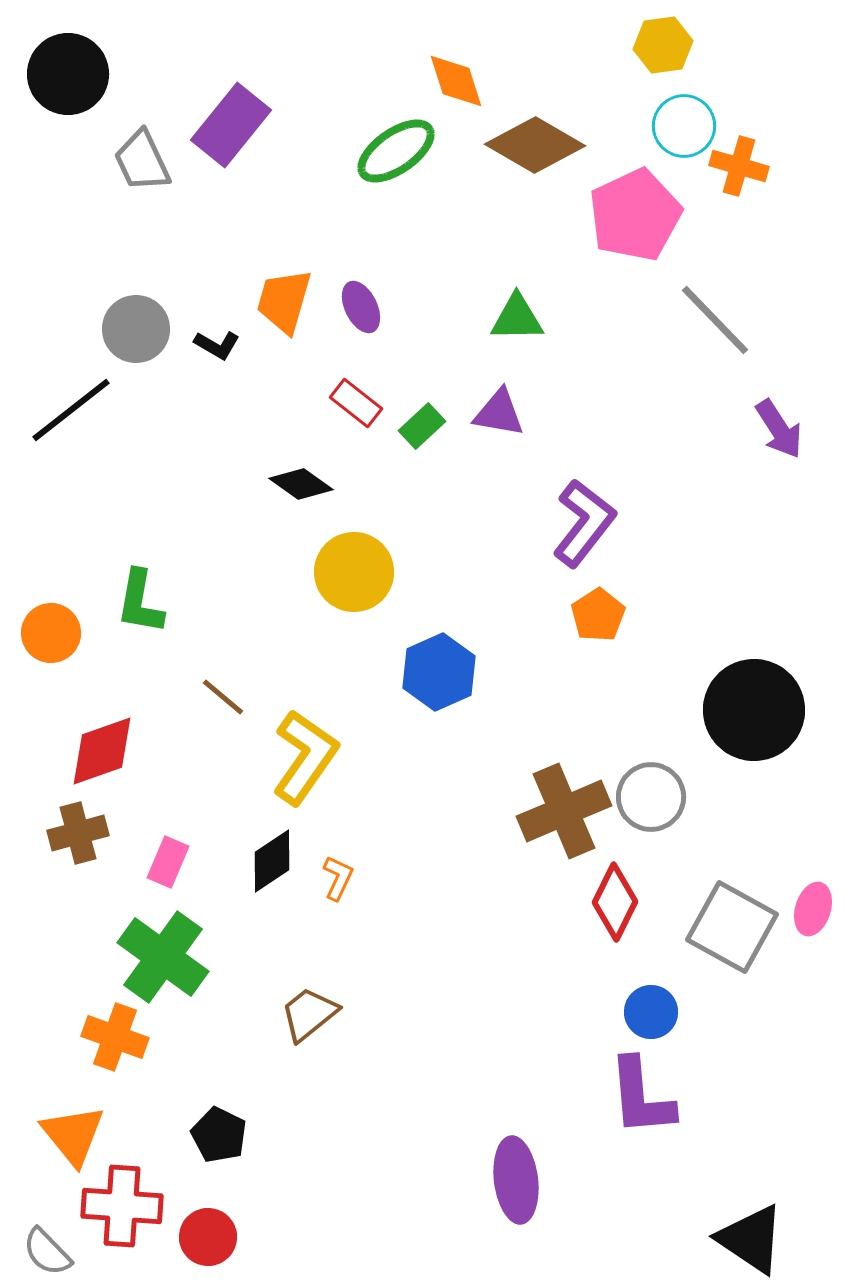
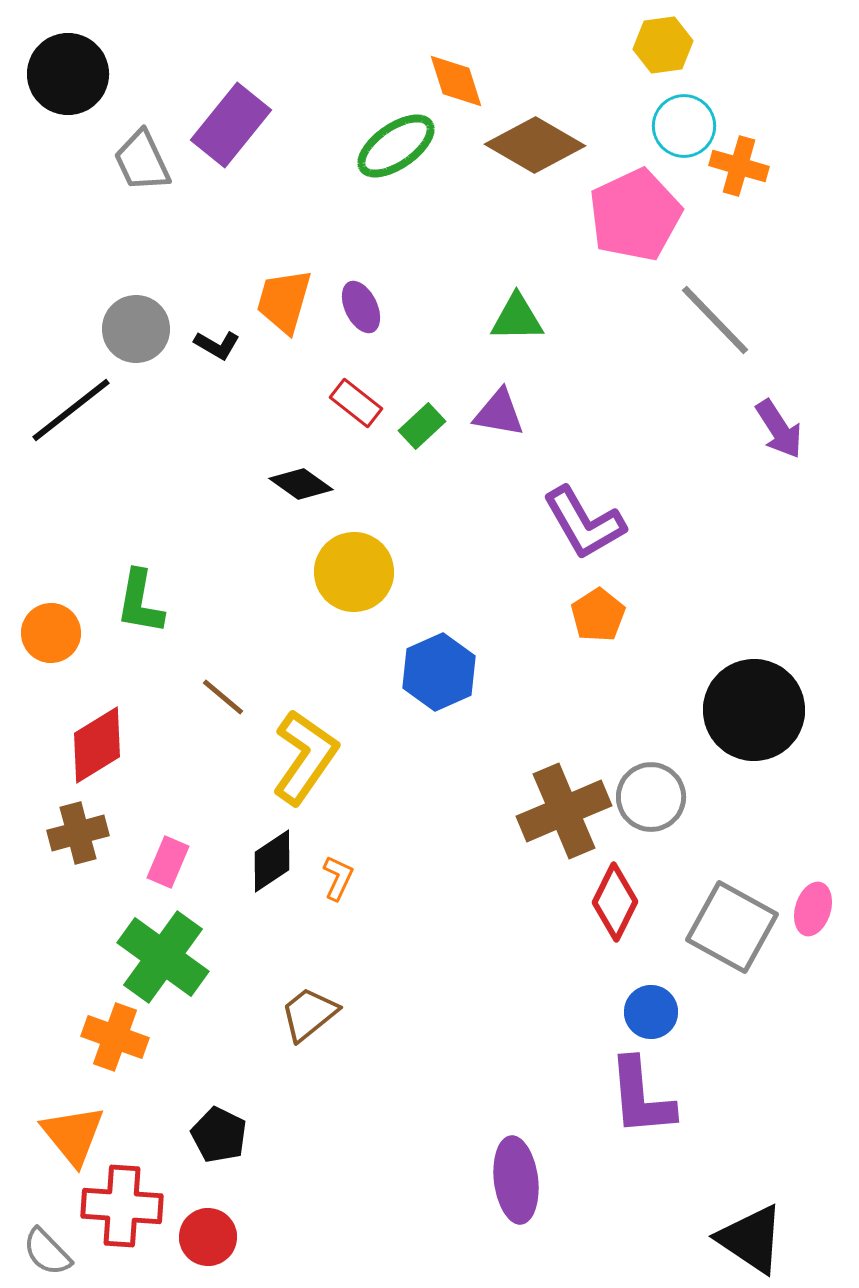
green ellipse at (396, 151): moved 5 px up
purple L-shape at (584, 523): rotated 112 degrees clockwise
red diamond at (102, 751): moved 5 px left, 6 px up; rotated 12 degrees counterclockwise
